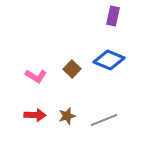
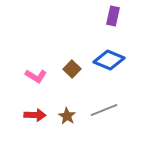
brown star: rotated 24 degrees counterclockwise
gray line: moved 10 px up
